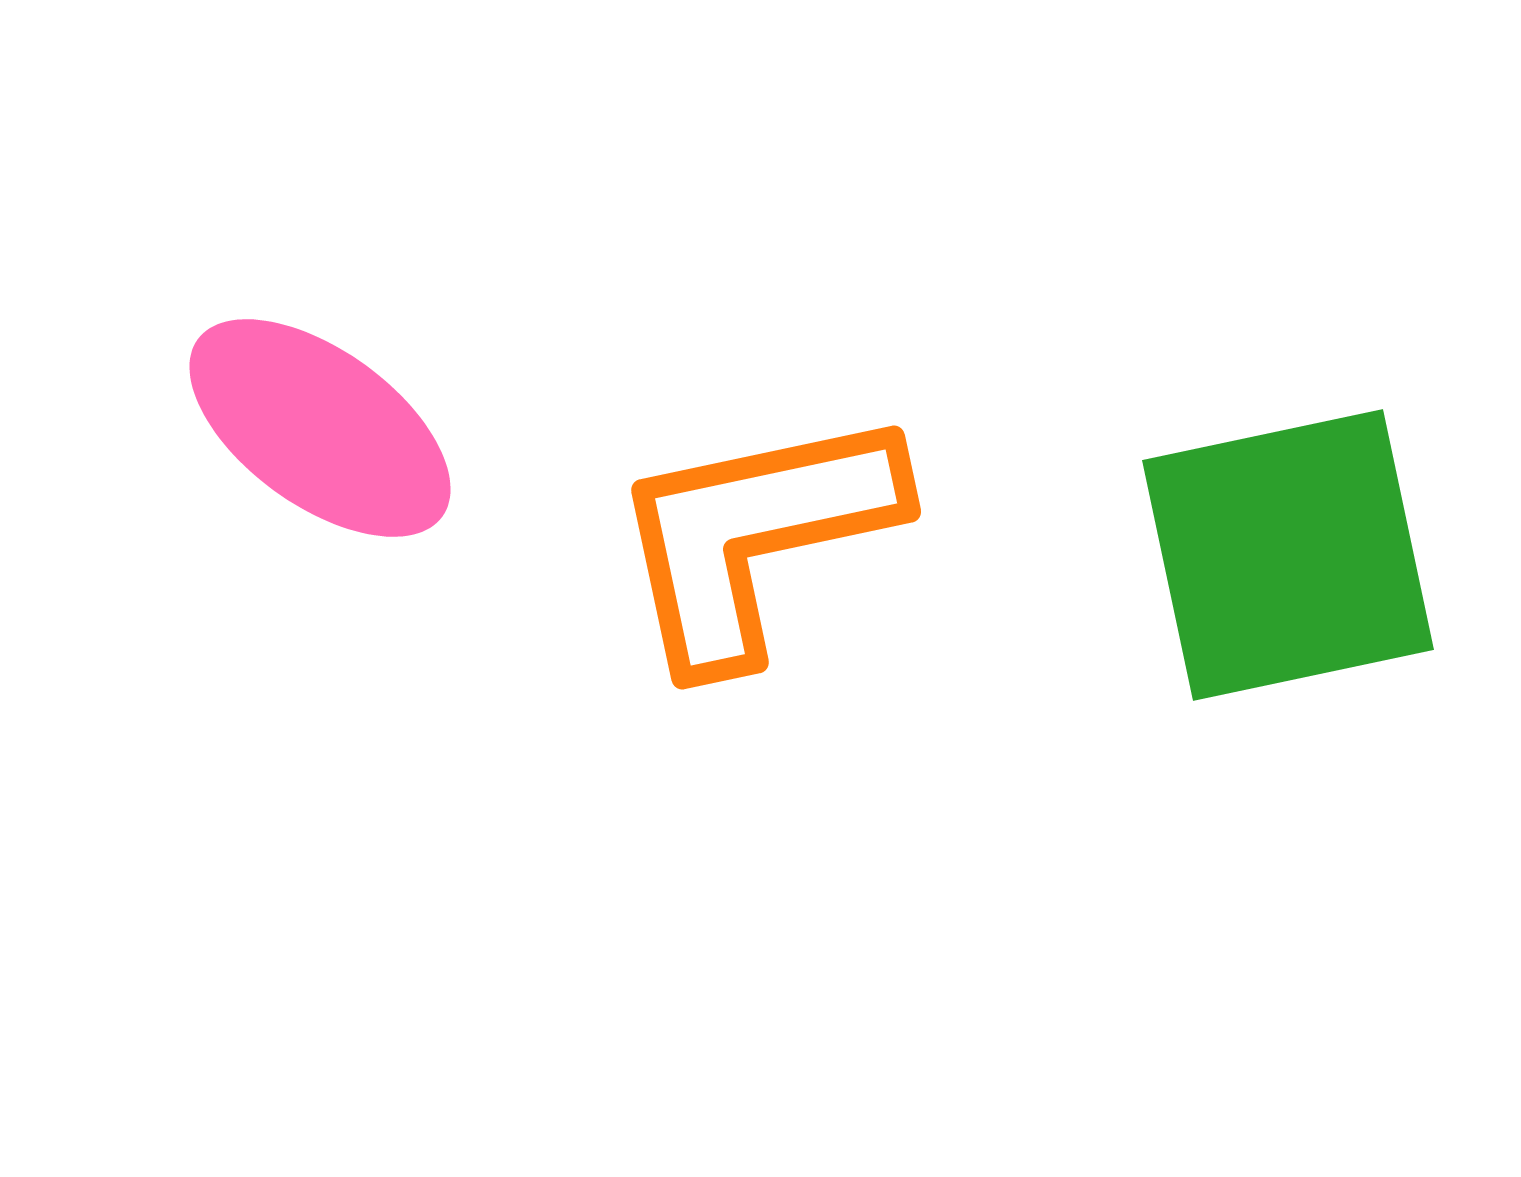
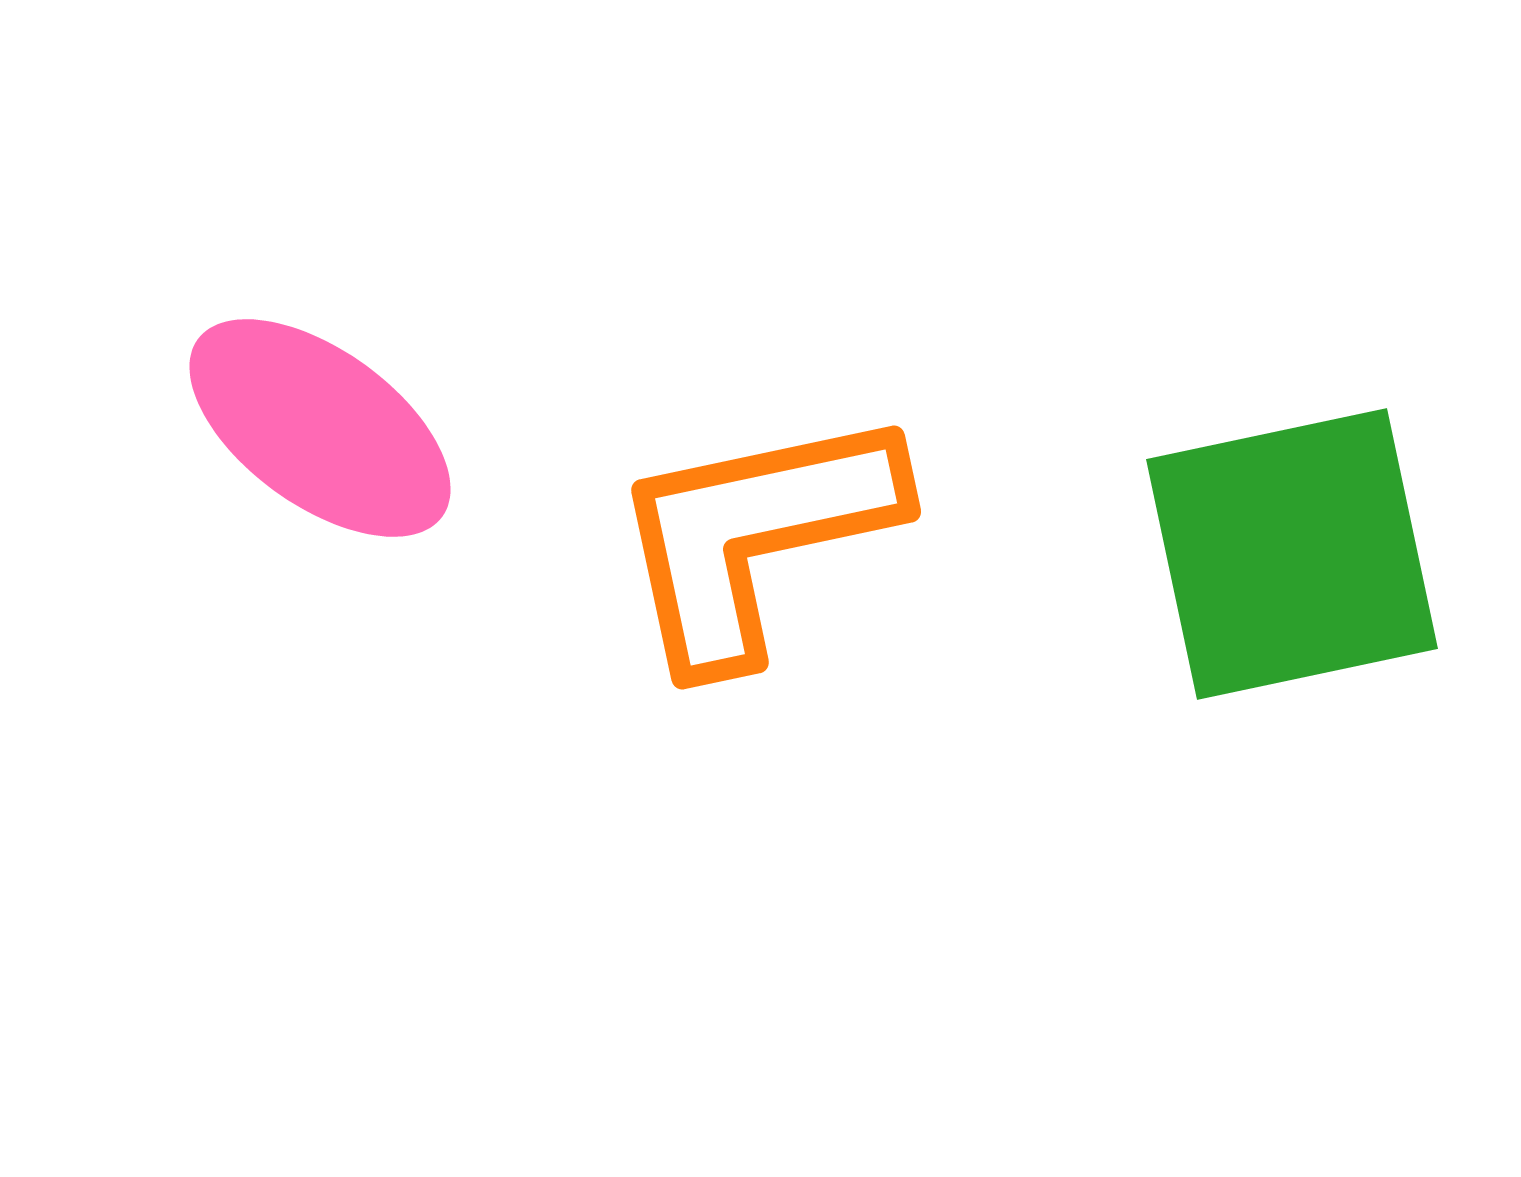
green square: moved 4 px right, 1 px up
